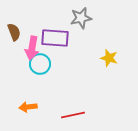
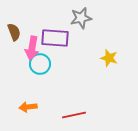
red line: moved 1 px right
